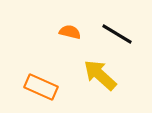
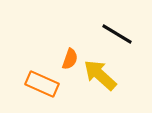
orange semicircle: moved 27 px down; rotated 95 degrees clockwise
orange rectangle: moved 1 px right, 3 px up
